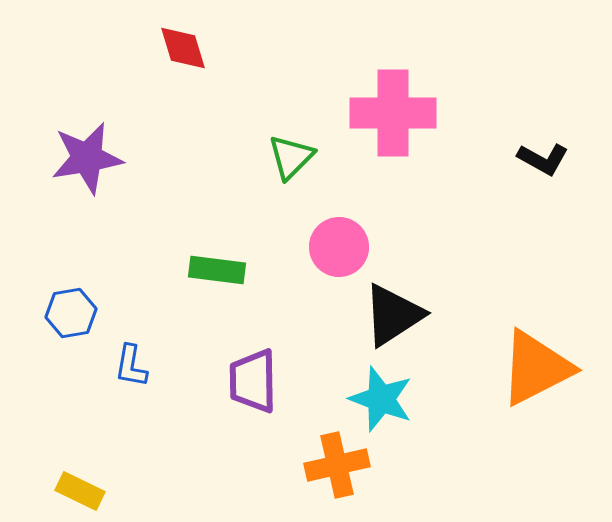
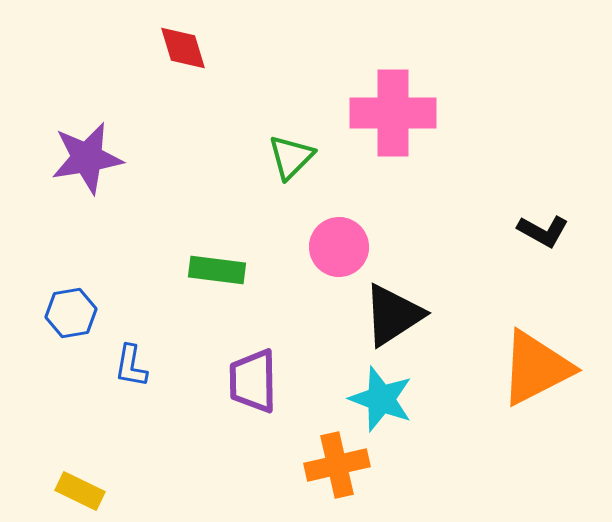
black L-shape: moved 72 px down
